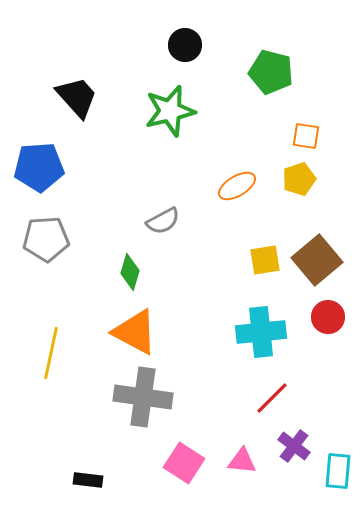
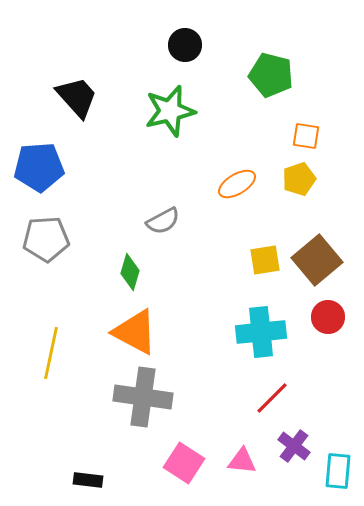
green pentagon: moved 3 px down
orange ellipse: moved 2 px up
